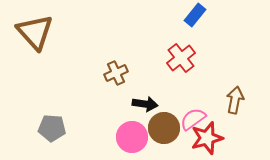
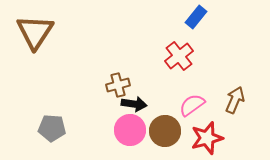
blue rectangle: moved 1 px right, 2 px down
brown triangle: rotated 15 degrees clockwise
red cross: moved 2 px left, 2 px up
brown cross: moved 2 px right, 12 px down; rotated 10 degrees clockwise
brown arrow: rotated 12 degrees clockwise
black arrow: moved 11 px left
pink semicircle: moved 1 px left, 14 px up
brown circle: moved 1 px right, 3 px down
pink circle: moved 2 px left, 7 px up
